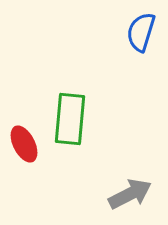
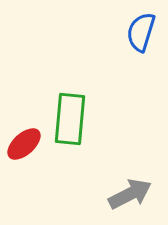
red ellipse: rotated 75 degrees clockwise
